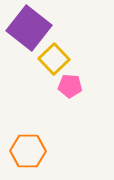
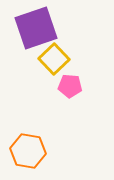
purple square: moved 7 px right; rotated 33 degrees clockwise
orange hexagon: rotated 8 degrees clockwise
